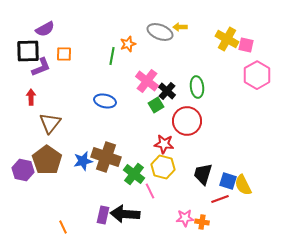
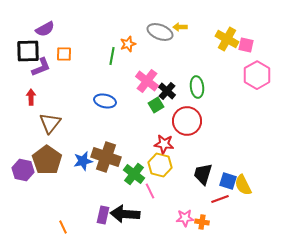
yellow hexagon: moved 3 px left, 2 px up
